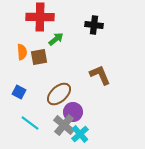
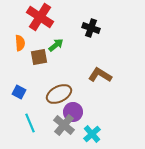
red cross: rotated 32 degrees clockwise
black cross: moved 3 px left, 3 px down; rotated 12 degrees clockwise
green arrow: moved 6 px down
orange semicircle: moved 2 px left, 9 px up
brown L-shape: rotated 35 degrees counterclockwise
brown ellipse: rotated 15 degrees clockwise
cyan line: rotated 30 degrees clockwise
cyan cross: moved 12 px right
